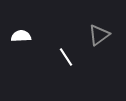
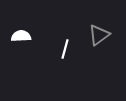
white line: moved 1 px left, 8 px up; rotated 48 degrees clockwise
